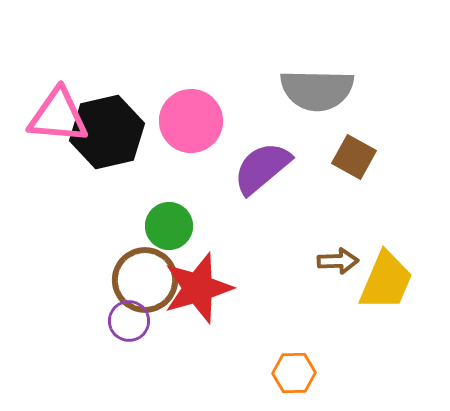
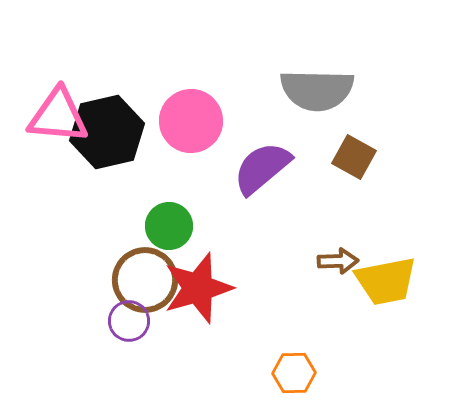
yellow trapezoid: rotated 56 degrees clockwise
